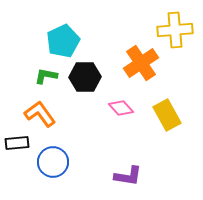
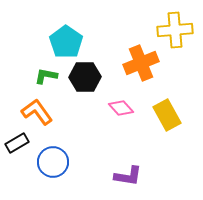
cyan pentagon: moved 3 px right, 1 px down; rotated 12 degrees counterclockwise
orange cross: rotated 12 degrees clockwise
orange L-shape: moved 3 px left, 2 px up
black rectangle: rotated 25 degrees counterclockwise
